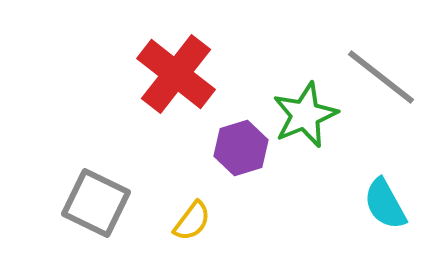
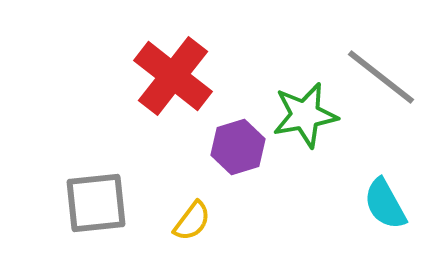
red cross: moved 3 px left, 2 px down
green star: rotated 12 degrees clockwise
purple hexagon: moved 3 px left, 1 px up
gray square: rotated 32 degrees counterclockwise
